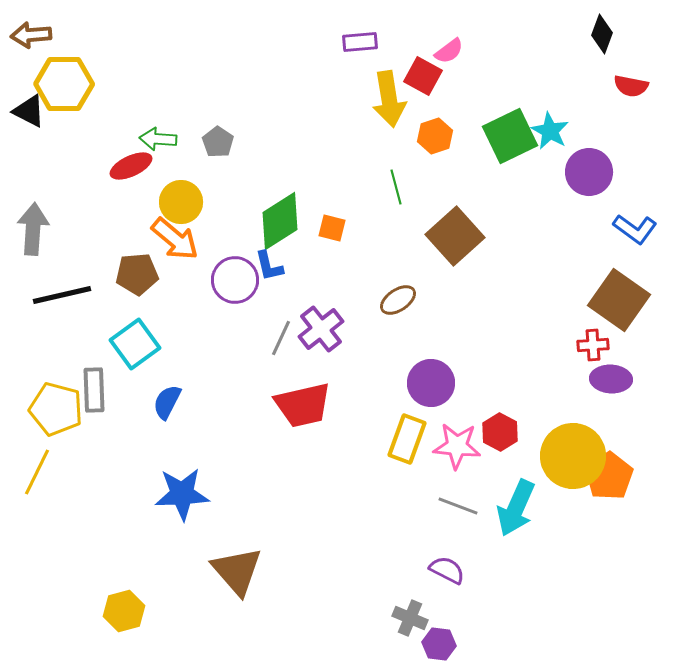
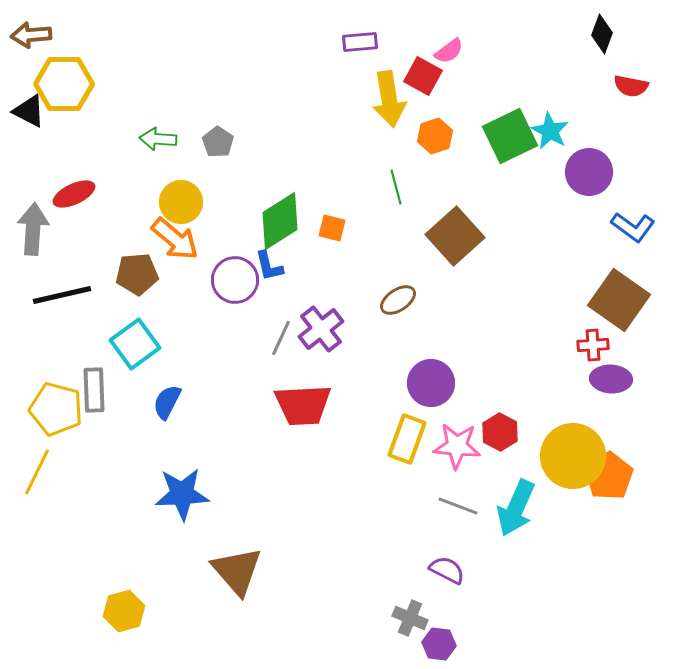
red ellipse at (131, 166): moved 57 px left, 28 px down
blue L-shape at (635, 229): moved 2 px left, 2 px up
red trapezoid at (303, 405): rotated 10 degrees clockwise
